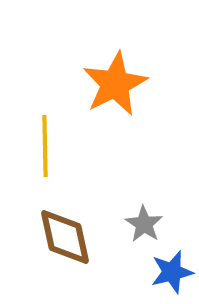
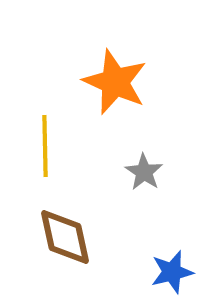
orange star: moved 2 px up; rotated 22 degrees counterclockwise
gray star: moved 52 px up
